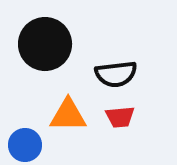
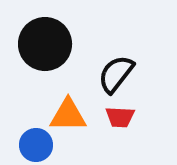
black semicircle: rotated 135 degrees clockwise
red trapezoid: rotated 8 degrees clockwise
blue circle: moved 11 px right
